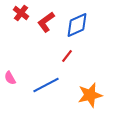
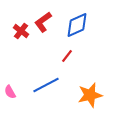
red cross: moved 18 px down
red L-shape: moved 3 px left
pink semicircle: moved 14 px down
